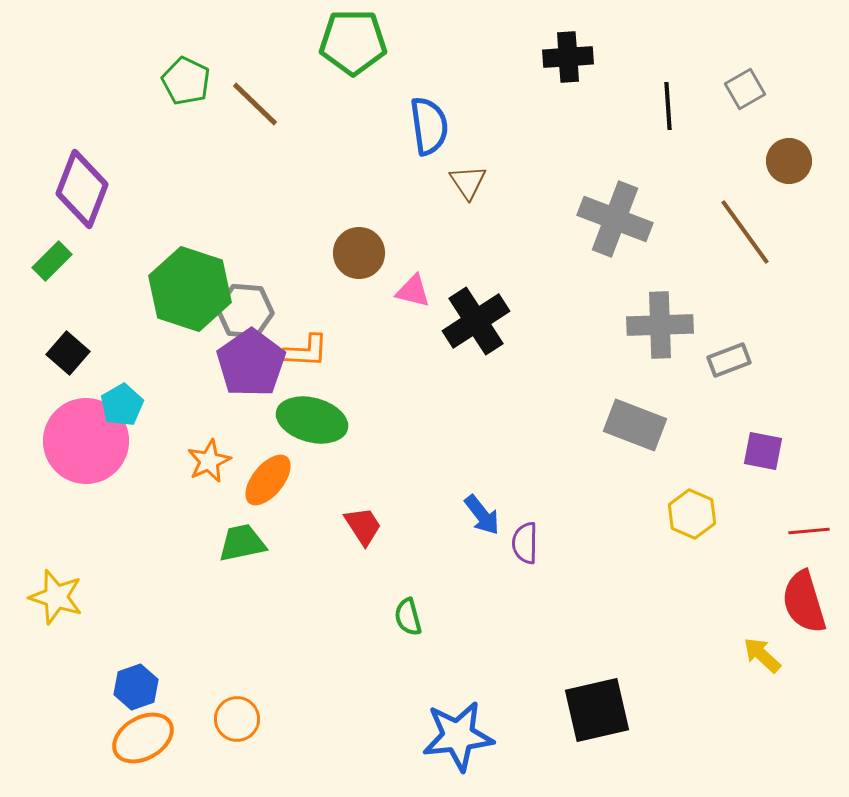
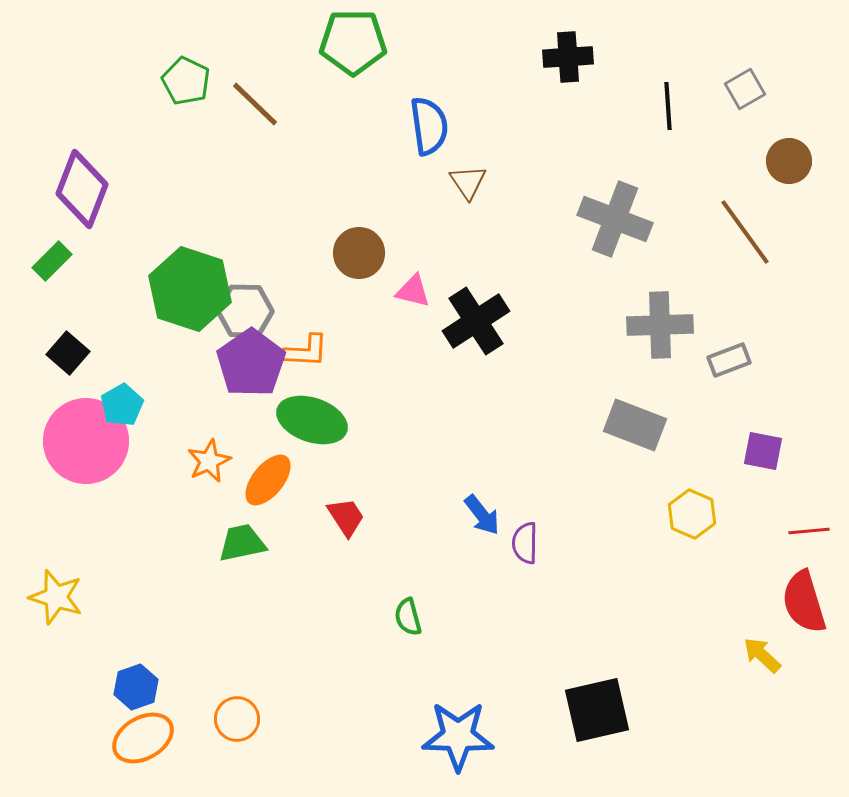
gray hexagon at (245, 311): rotated 4 degrees counterclockwise
green ellipse at (312, 420): rotated 4 degrees clockwise
red trapezoid at (363, 526): moved 17 px left, 9 px up
blue star at (458, 736): rotated 8 degrees clockwise
